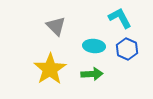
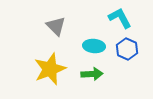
yellow star: rotated 12 degrees clockwise
